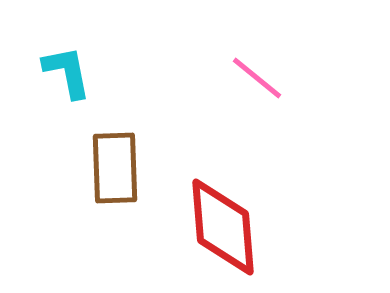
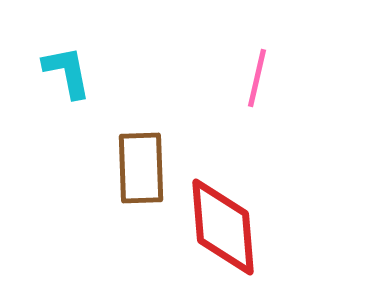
pink line: rotated 64 degrees clockwise
brown rectangle: moved 26 px right
